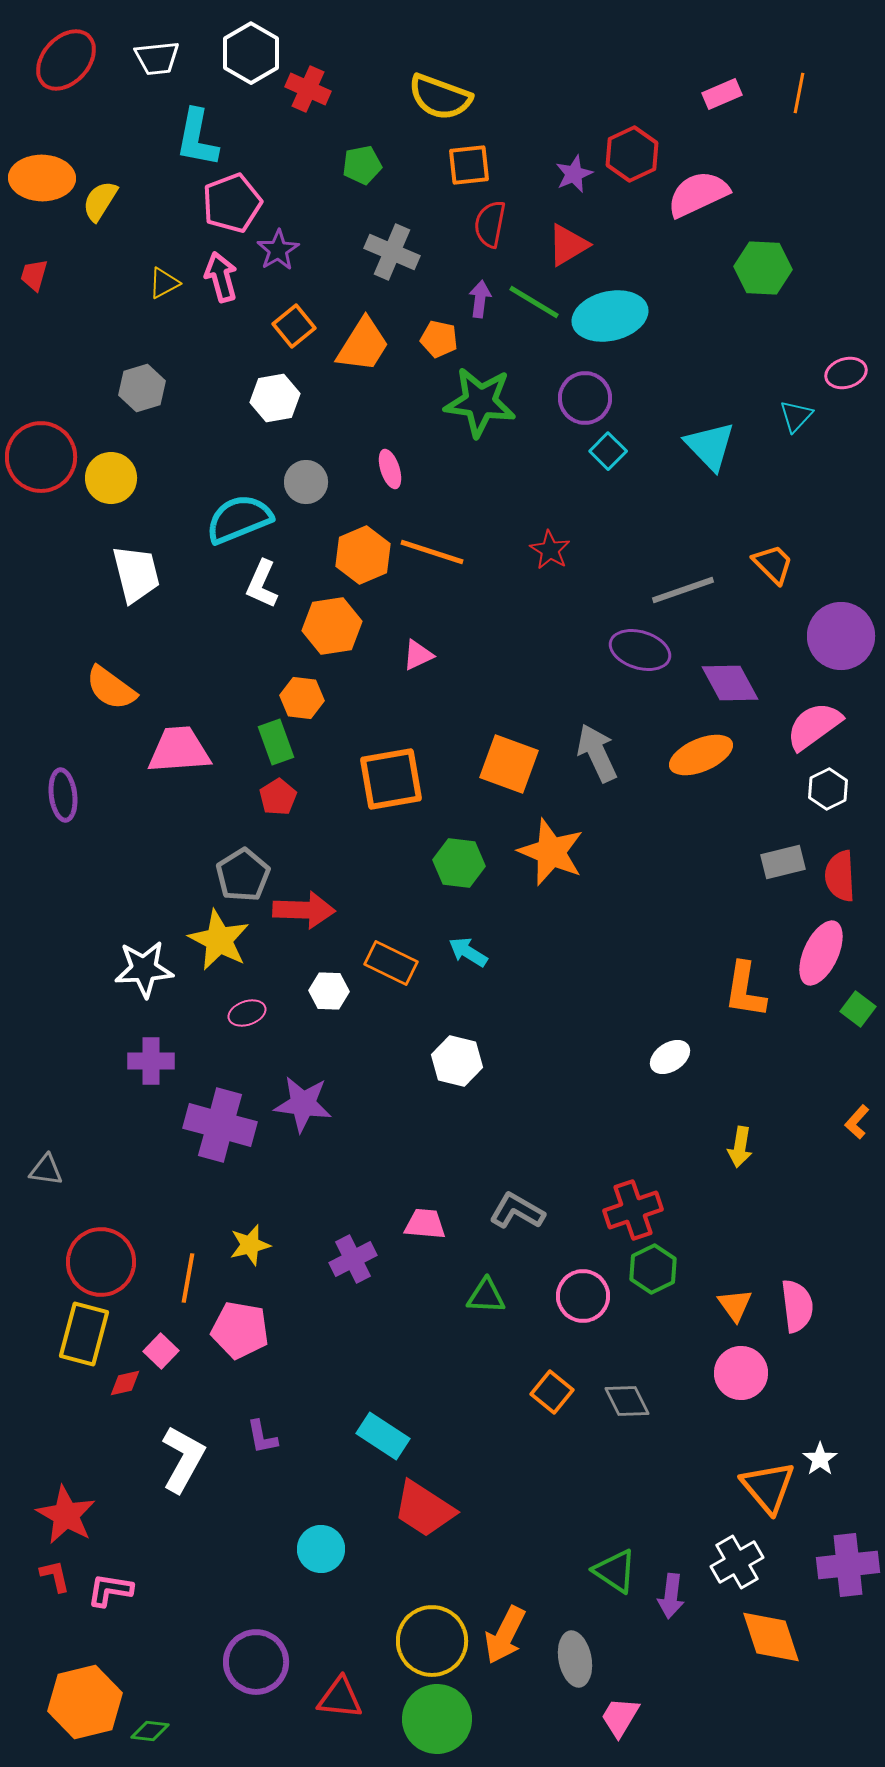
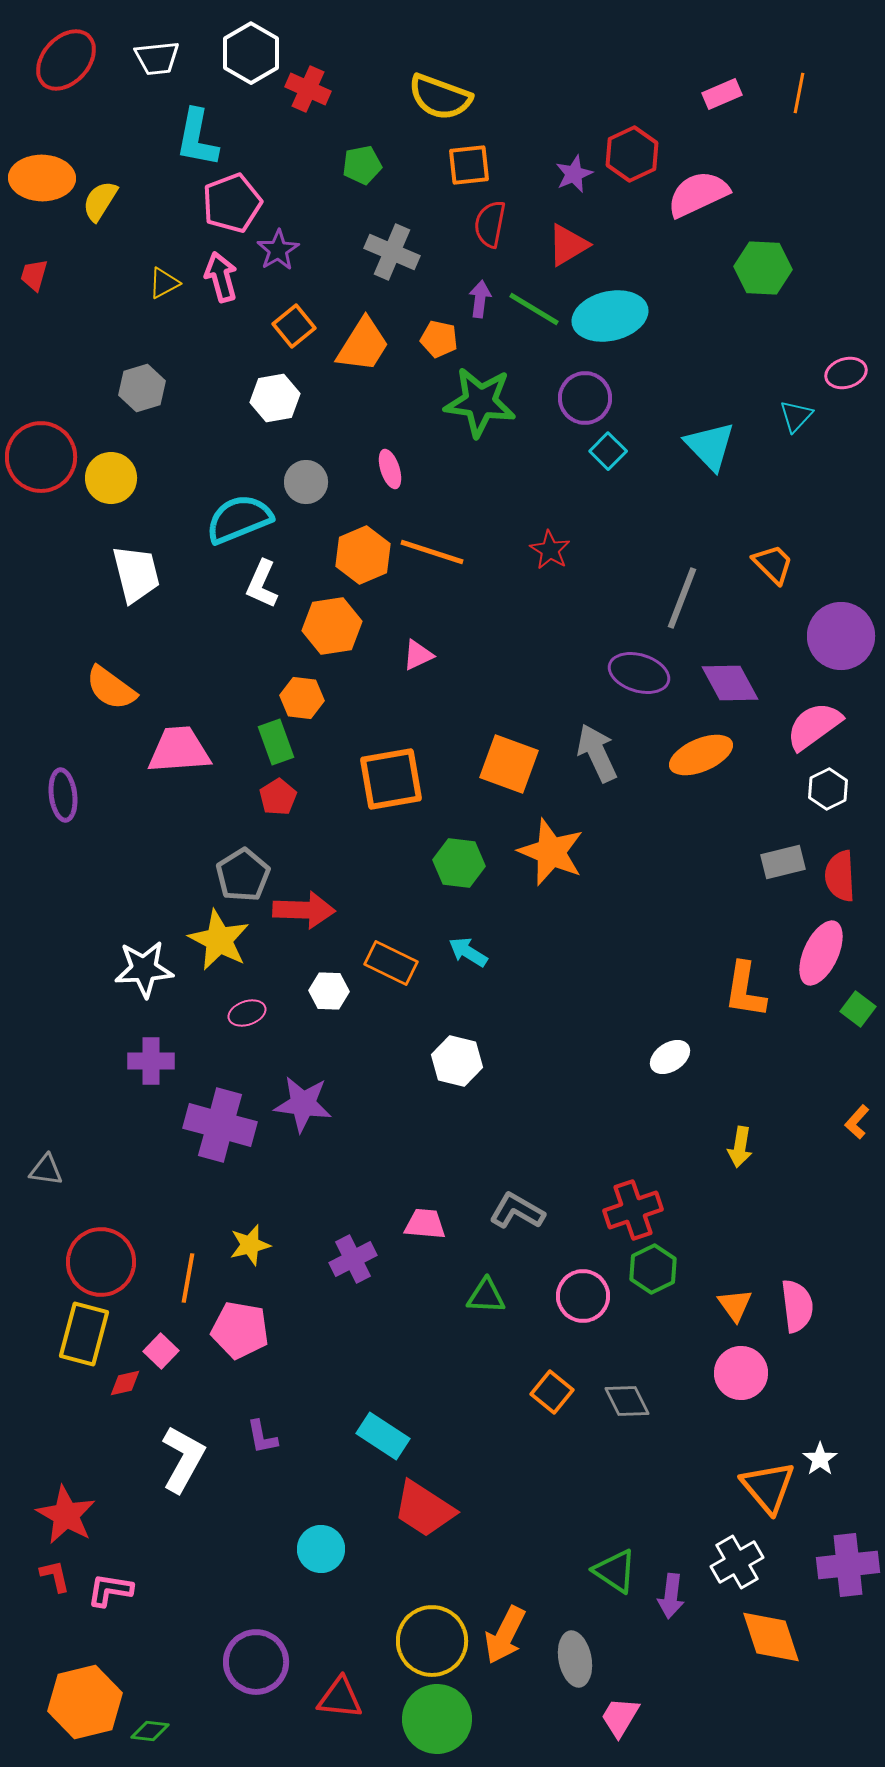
green line at (534, 302): moved 7 px down
gray line at (683, 590): moved 1 px left, 8 px down; rotated 50 degrees counterclockwise
purple ellipse at (640, 650): moved 1 px left, 23 px down
